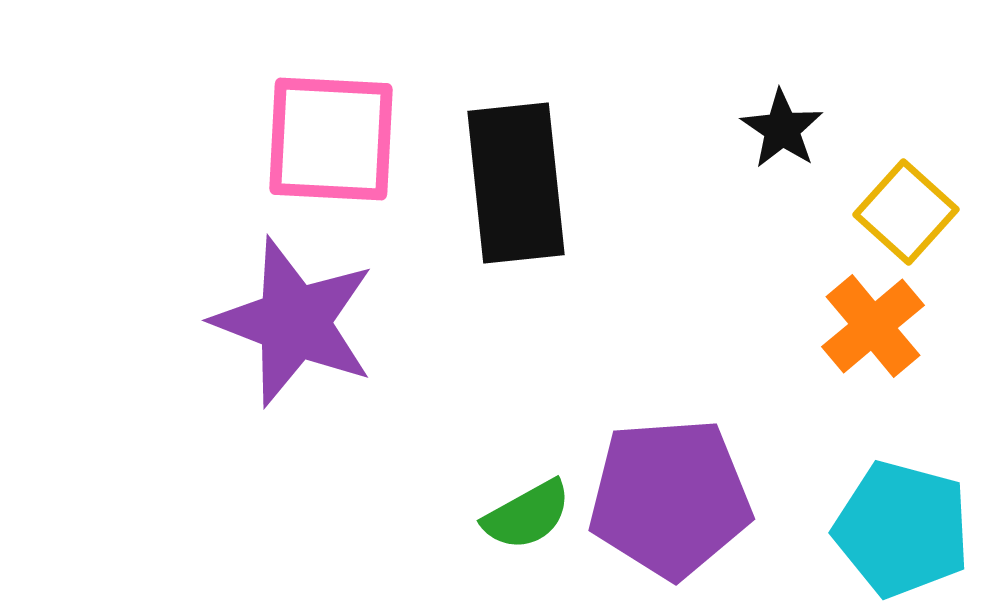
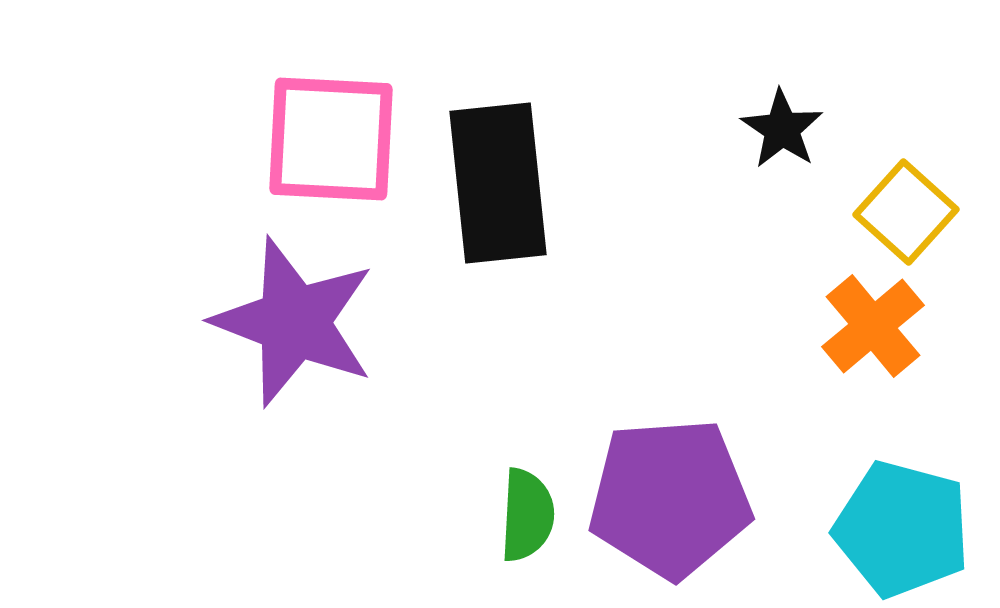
black rectangle: moved 18 px left
green semicircle: rotated 58 degrees counterclockwise
